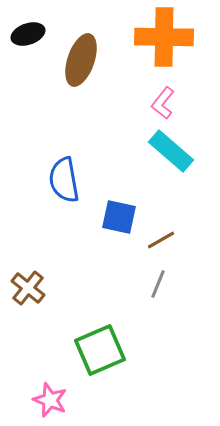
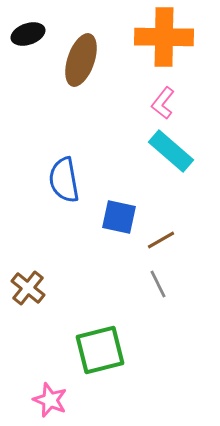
gray line: rotated 48 degrees counterclockwise
green square: rotated 9 degrees clockwise
